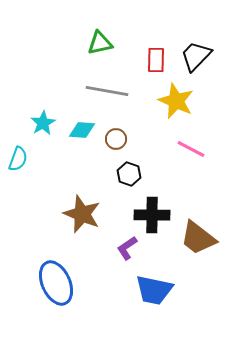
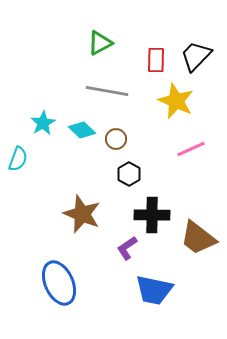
green triangle: rotated 16 degrees counterclockwise
cyan diamond: rotated 40 degrees clockwise
pink line: rotated 52 degrees counterclockwise
black hexagon: rotated 10 degrees clockwise
blue ellipse: moved 3 px right
